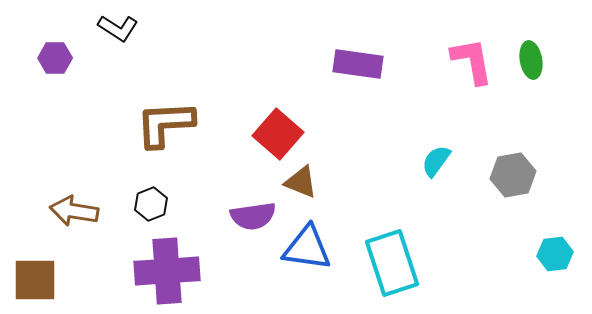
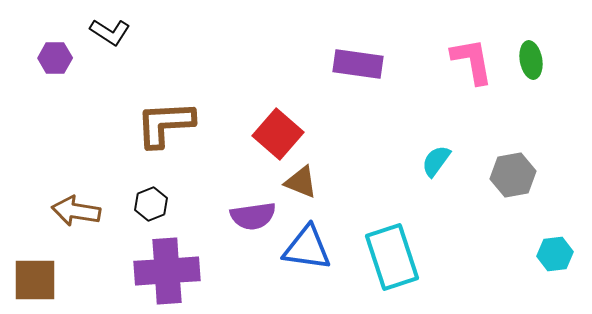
black L-shape: moved 8 px left, 4 px down
brown arrow: moved 2 px right
cyan rectangle: moved 6 px up
